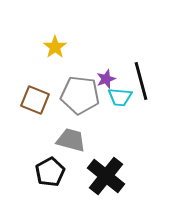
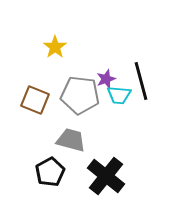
cyan trapezoid: moved 1 px left, 2 px up
